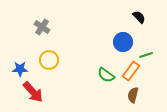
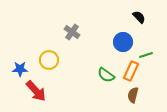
gray cross: moved 30 px right, 5 px down
orange rectangle: rotated 12 degrees counterclockwise
red arrow: moved 3 px right, 1 px up
